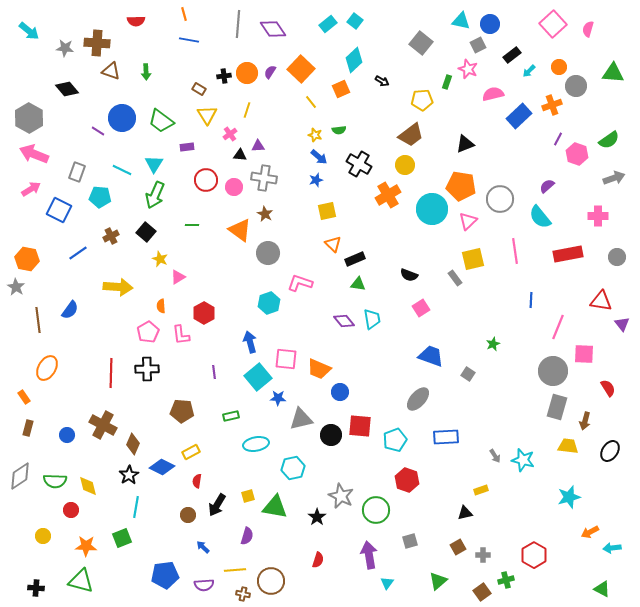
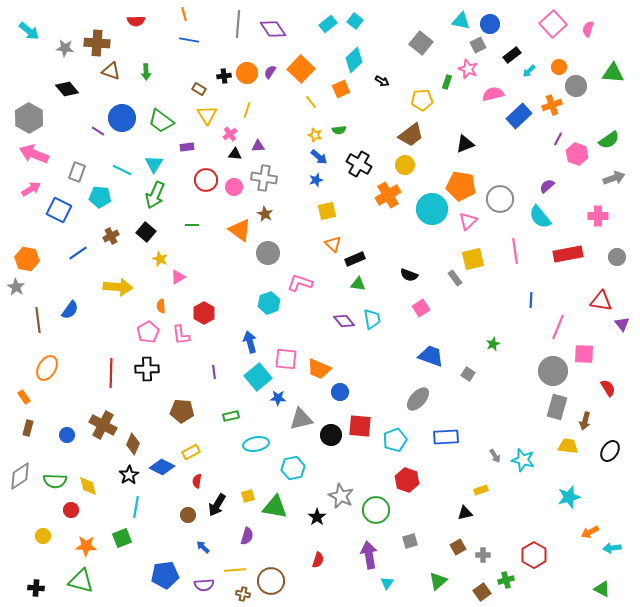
black triangle at (240, 155): moved 5 px left, 1 px up
